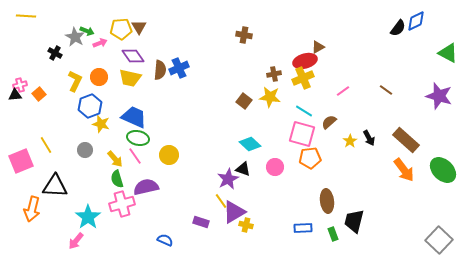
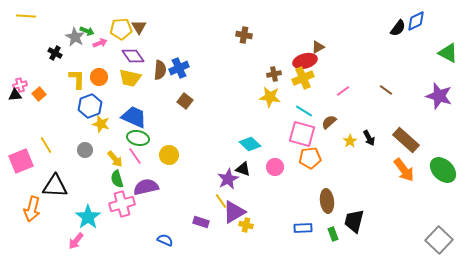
yellow L-shape at (75, 81): moved 2 px right, 2 px up; rotated 25 degrees counterclockwise
brown square at (244, 101): moved 59 px left
